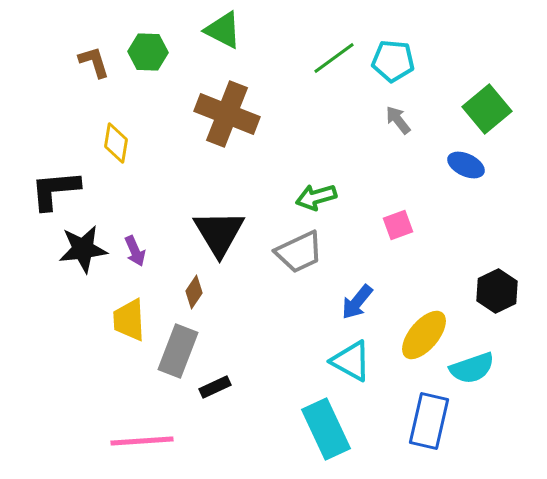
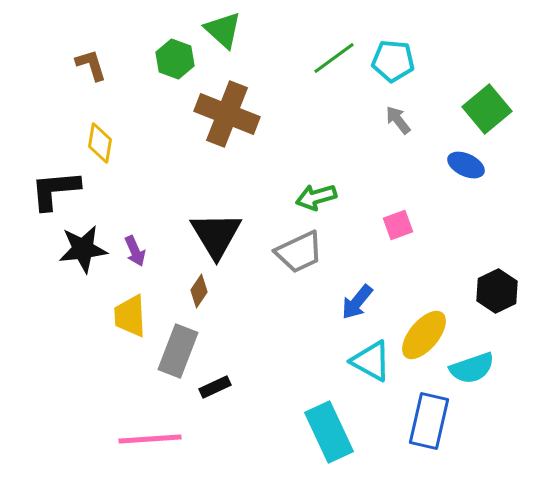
green triangle: rotated 15 degrees clockwise
green hexagon: moved 27 px right, 7 px down; rotated 18 degrees clockwise
brown L-shape: moved 3 px left, 3 px down
yellow diamond: moved 16 px left
black triangle: moved 3 px left, 2 px down
brown diamond: moved 5 px right, 1 px up
yellow trapezoid: moved 1 px right, 4 px up
cyan triangle: moved 20 px right
cyan rectangle: moved 3 px right, 3 px down
pink line: moved 8 px right, 2 px up
